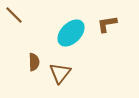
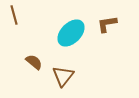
brown line: rotated 30 degrees clockwise
brown semicircle: rotated 48 degrees counterclockwise
brown triangle: moved 3 px right, 3 px down
